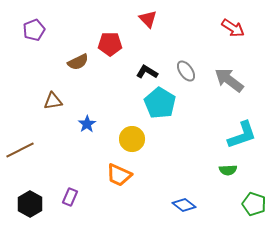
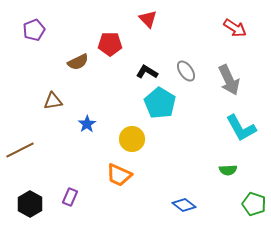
red arrow: moved 2 px right
gray arrow: rotated 152 degrees counterclockwise
cyan L-shape: moved 1 px left, 7 px up; rotated 80 degrees clockwise
